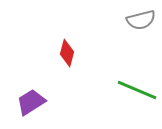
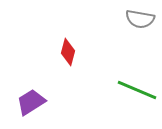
gray semicircle: moved 1 px left, 1 px up; rotated 24 degrees clockwise
red diamond: moved 1 px right, 1 px up
